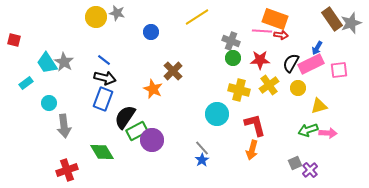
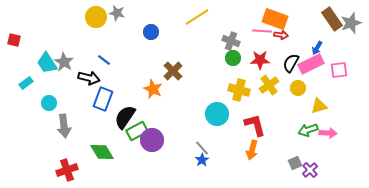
black arrow at (105, 78): moved 16 px left
